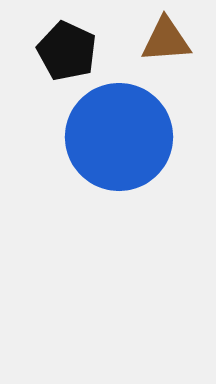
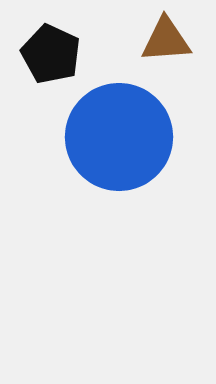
black pentagon: moved 16 px left, 3 px down
